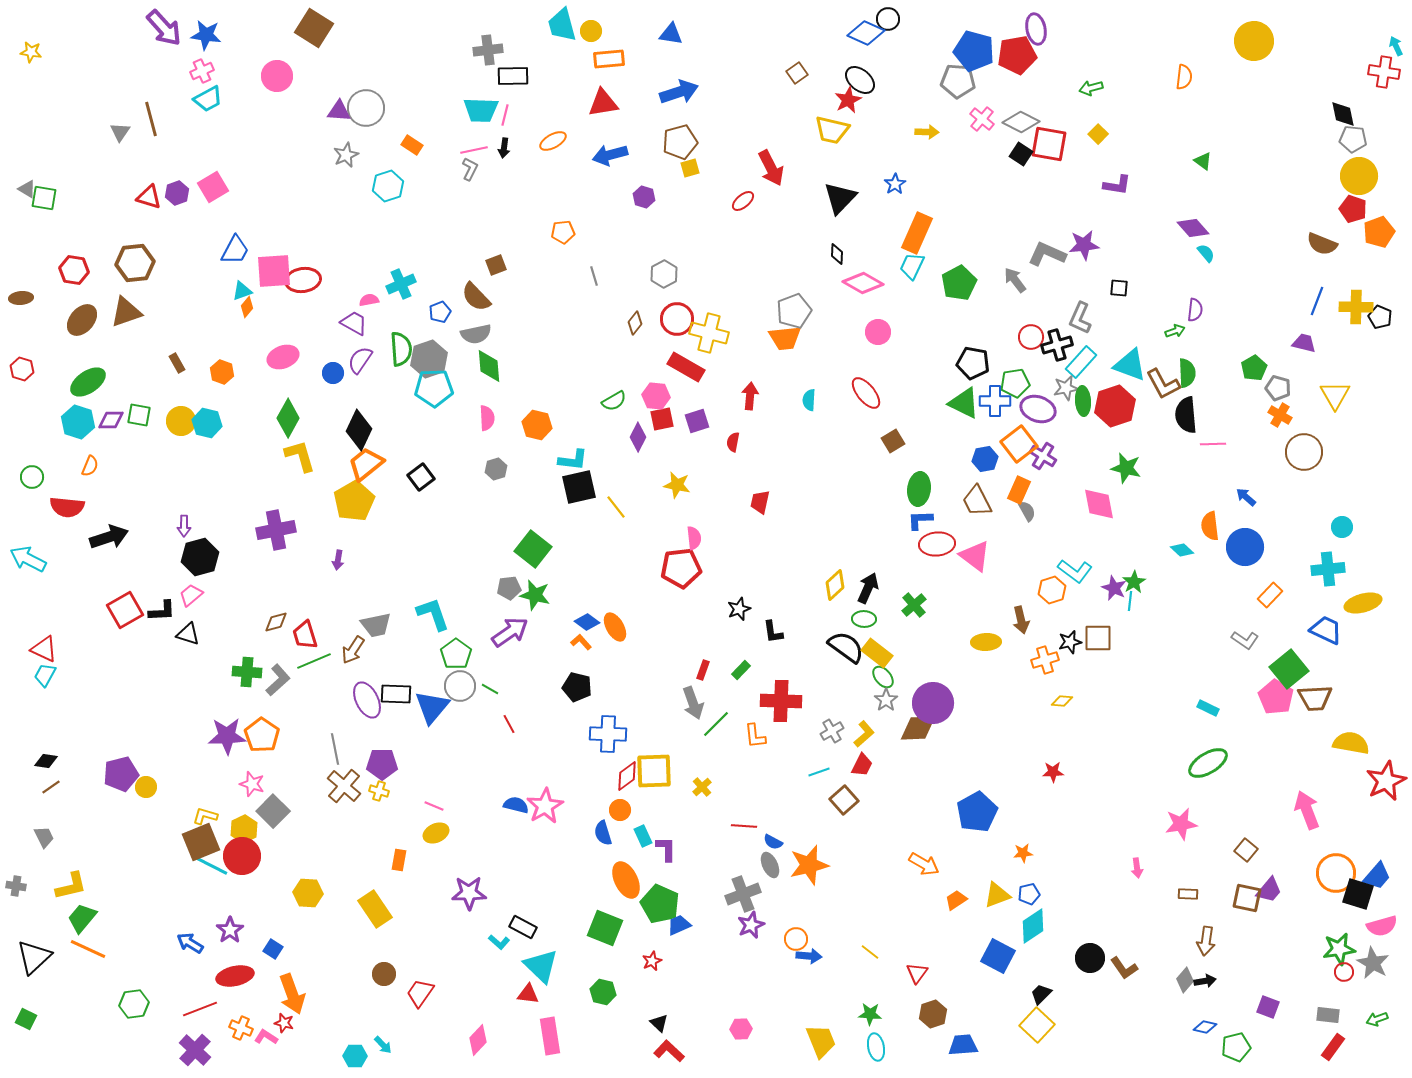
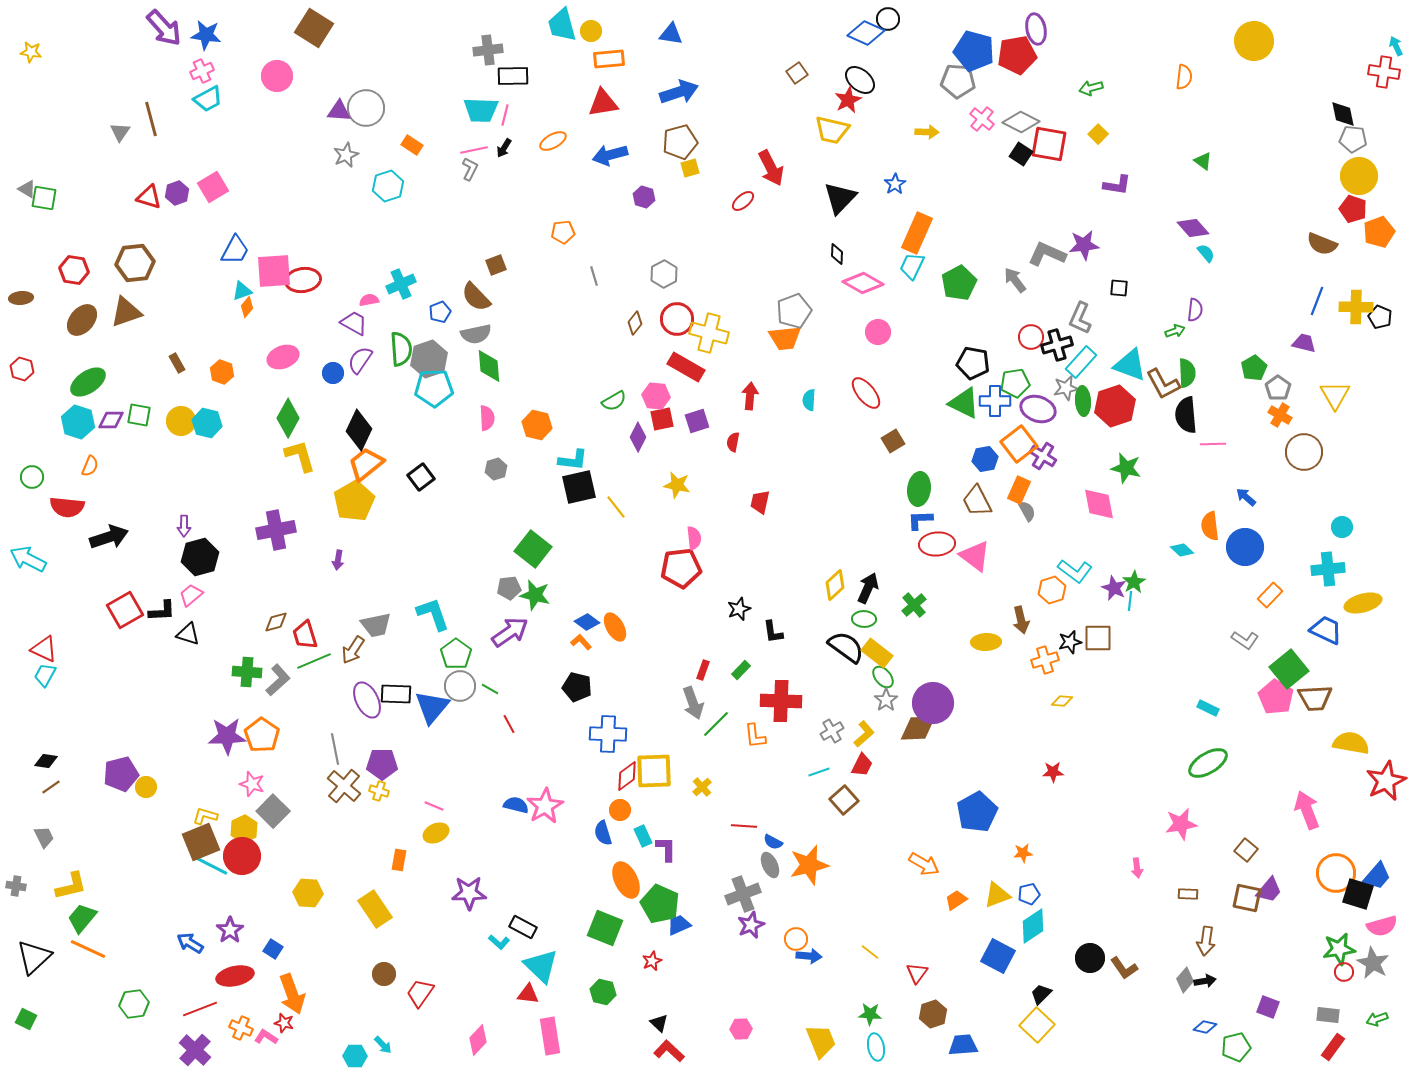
black arrow at (504, 148): rotated 24 degrees clockwise
gray pentagon at (1278, 388): rotated 20 degrees clockwise
